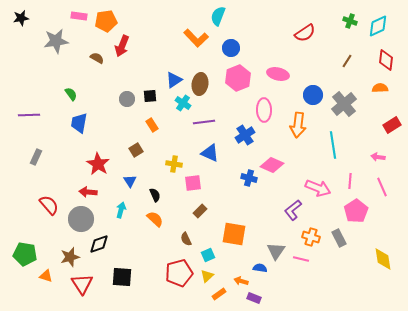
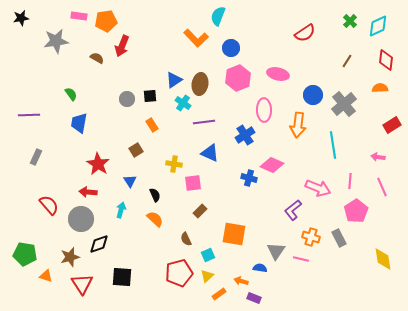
green cross at (350, 21): rotated 24 degrees clockwise
